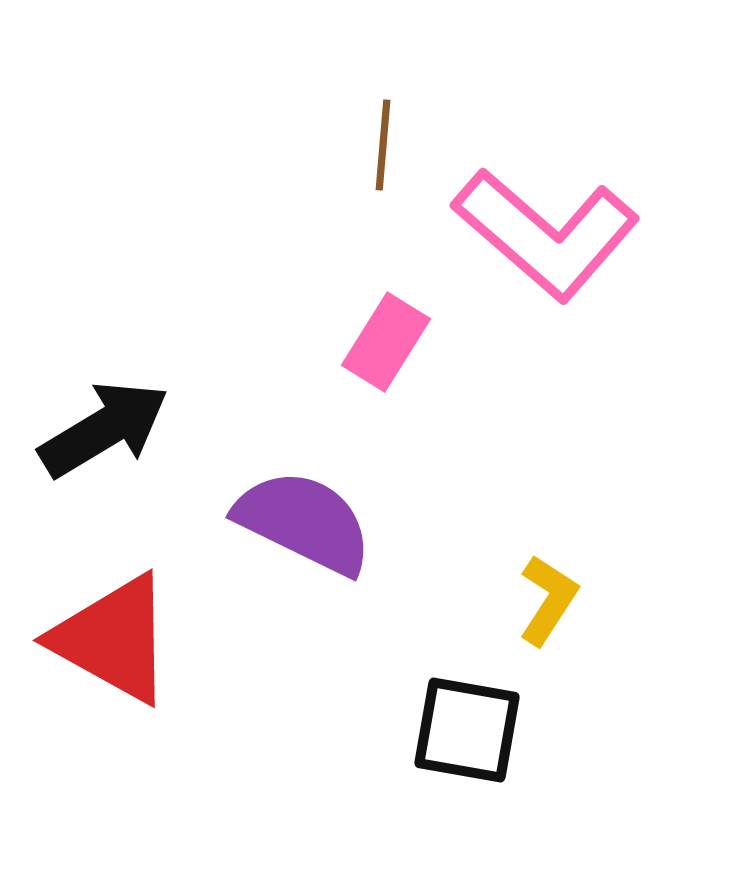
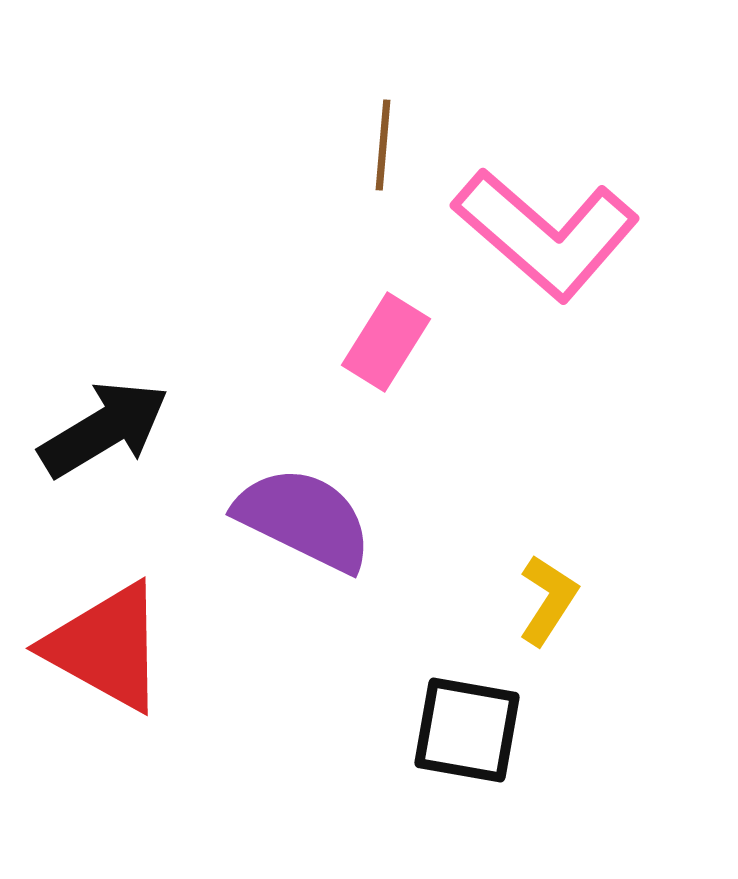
purple semicircle: moved 3 px up
red triangle: moved 7 px left, 8 px down
